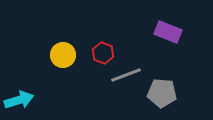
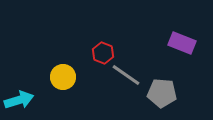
purple rectangle: moved 14 px right, 11 px down
yellow circle: moved 22 px down
gray line: rotated 56 degrees clockwise
